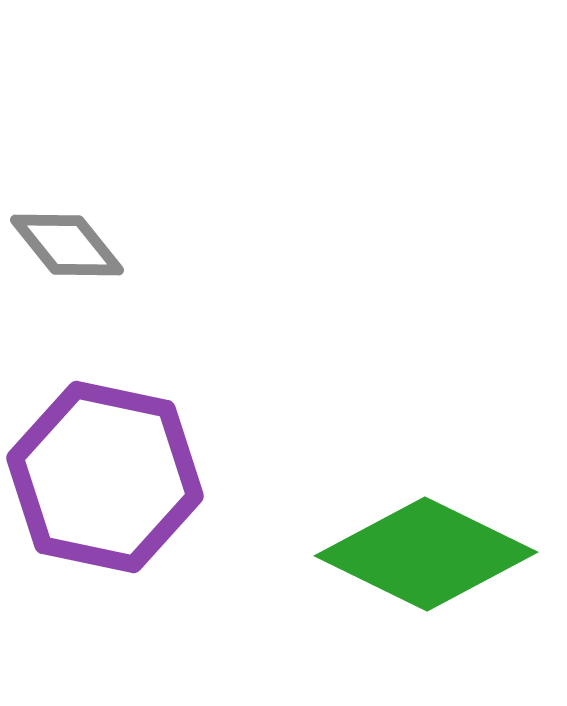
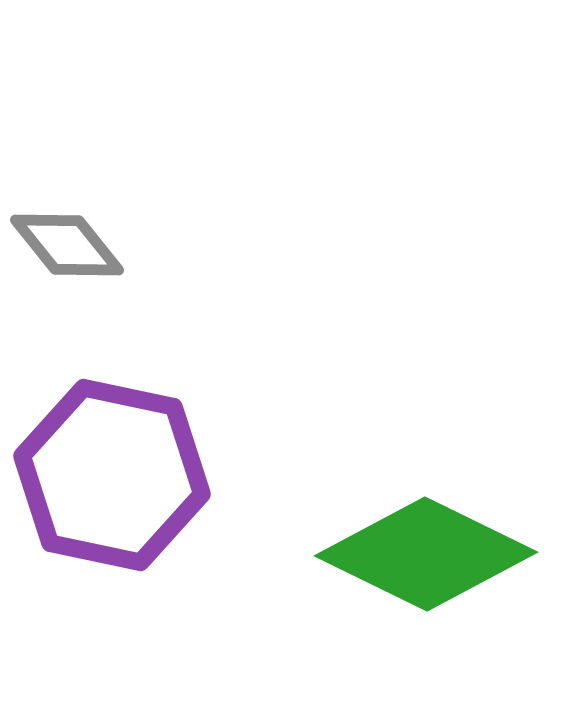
purple hexagon: moved 7 px right, 2 px up
